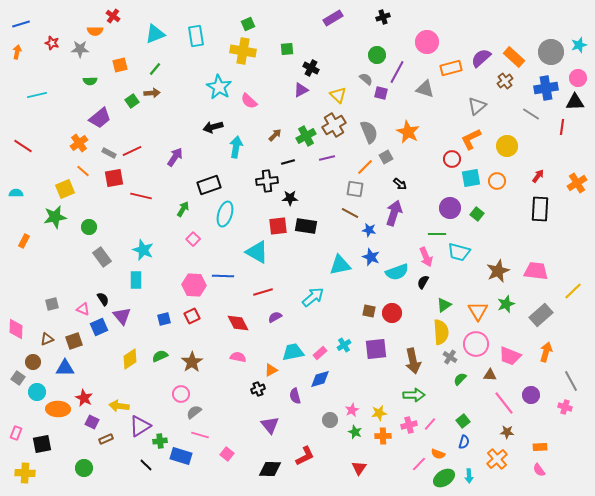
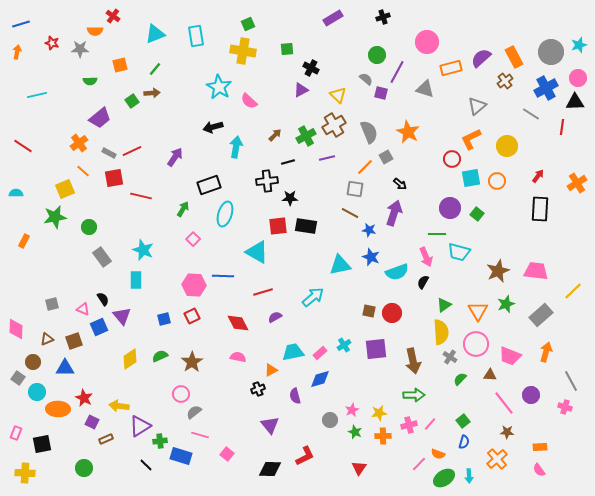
orange rectangle at (514, 57): rotated 20 degrees clockwise
blue cross at (546, 88): rotated 20 degrees counterclockwise
